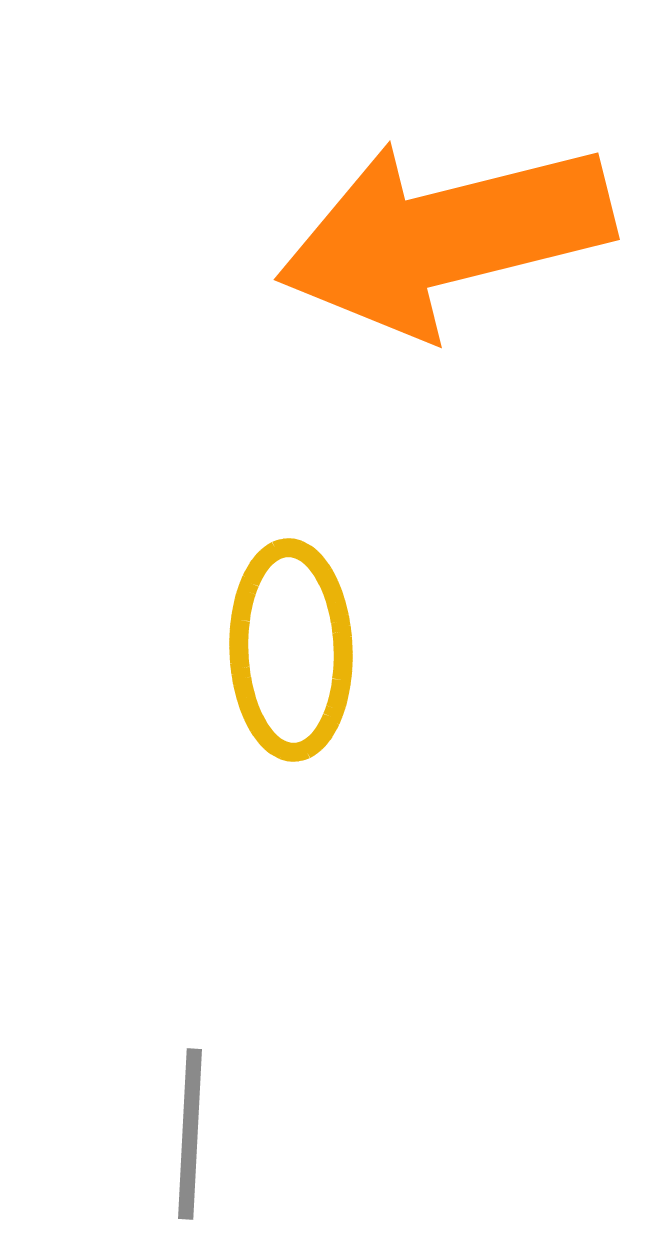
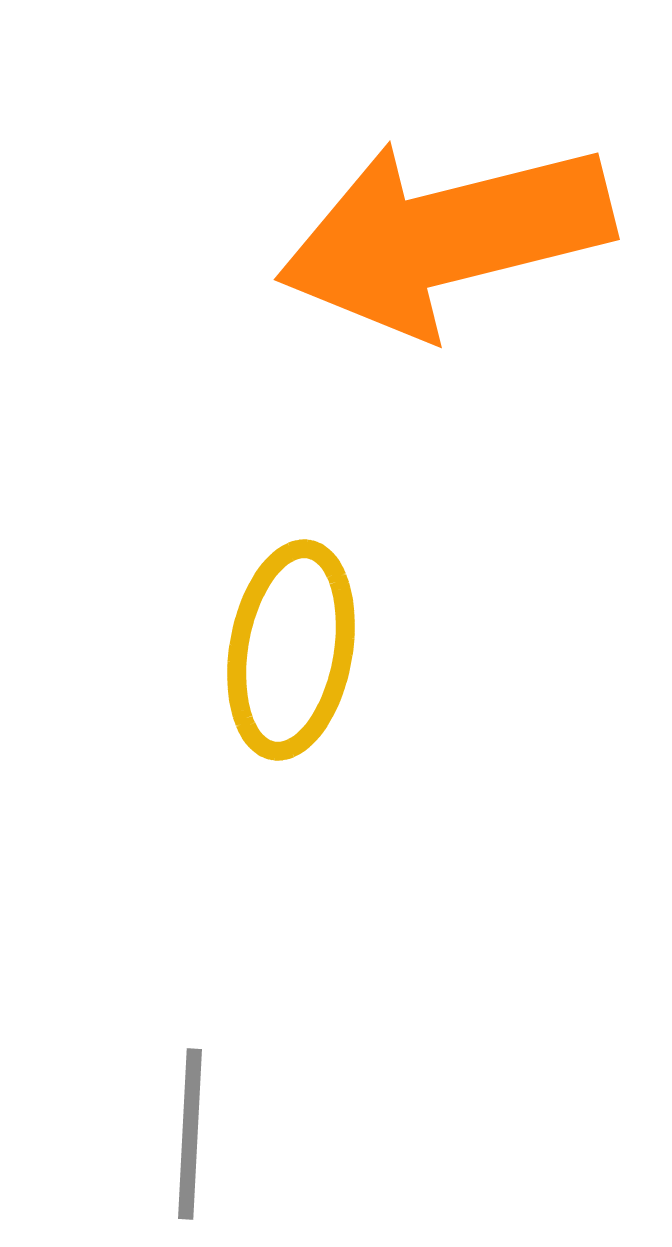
yellow ellipse: rotated 12 degrees clockwise
